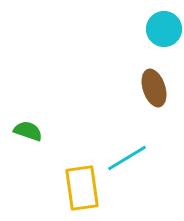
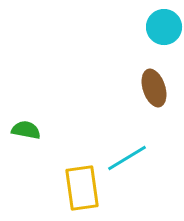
cyan circle: moved 2 px up
green semicircle: moved 2 px left, 1 px up; rotated 8 degrees counterclockwise
